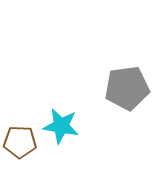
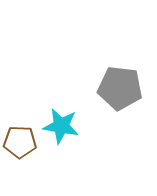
gray pentagon: moved 7 px left; rotated 15 degrees clockwise
